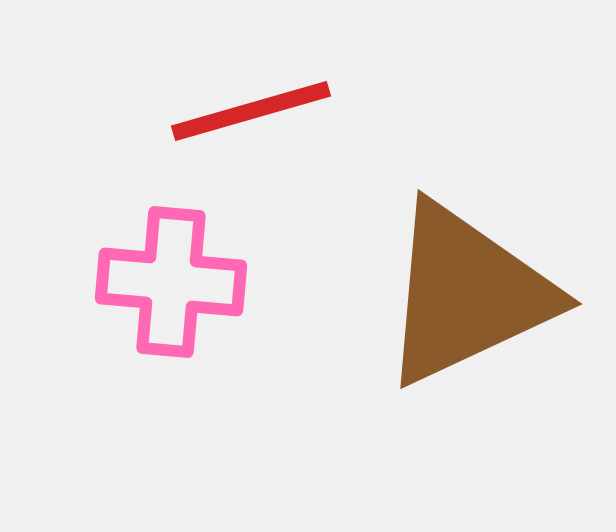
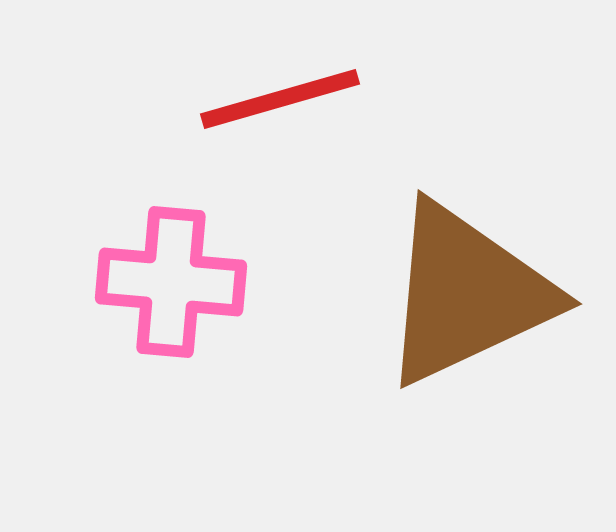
red line: moved 29 px right, 12 px up
